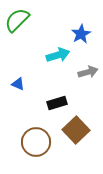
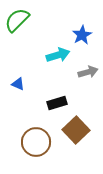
blue star: moved 1 px right, 1 px down
